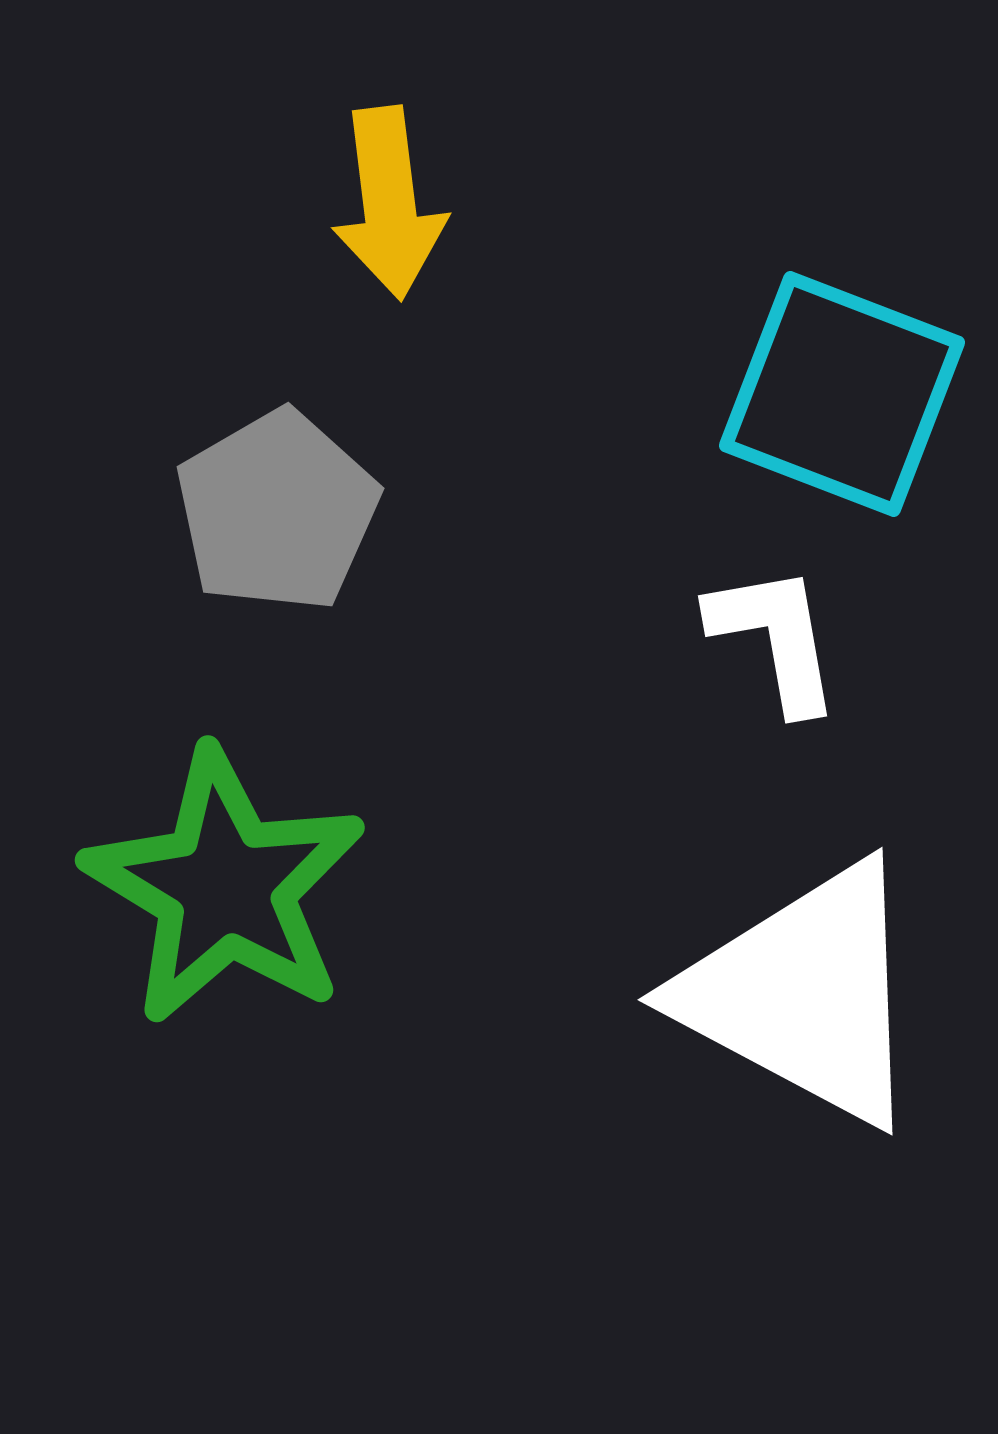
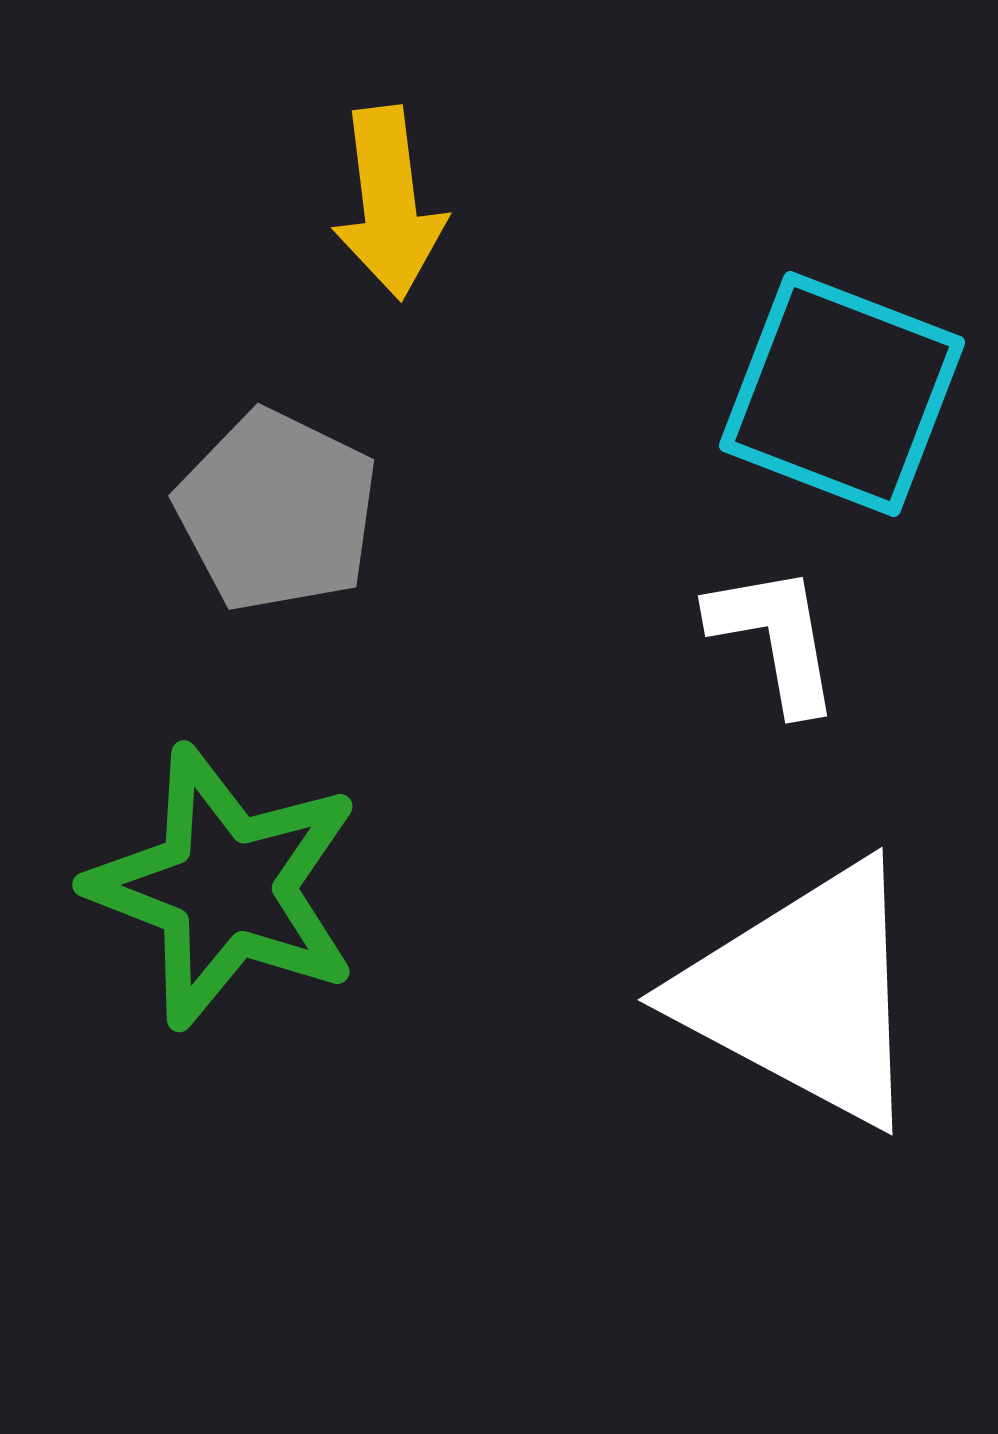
gray pentagon: rotated 16 degrees counterclockwise
green star: rotated 10 degrees counterclockwise
